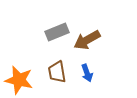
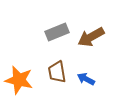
brown arrow: moved 4 px right, 3 px up
blue arrow: moved 1 px left, 6 px down; rotated 138 degrees clockwise
